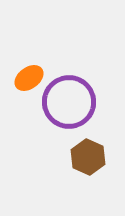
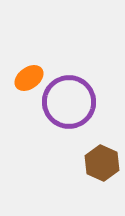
brown hexagon: moved 14 px right, 6 px down
